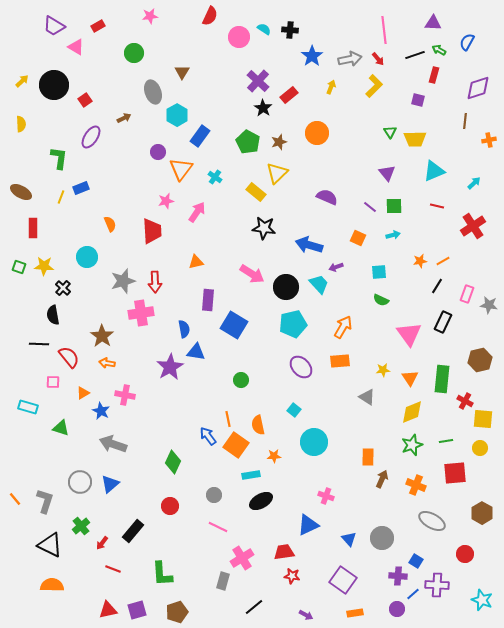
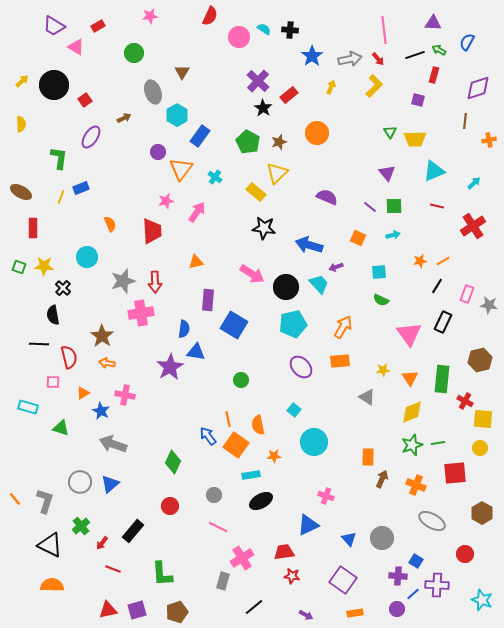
blue semicircle at (184, 329): rotated 18 degrees clockwise
red semicircle at (69, 357): rotated 25 degrees clockwise
green line at (446, 441): moved 8 px left, 2 px down
